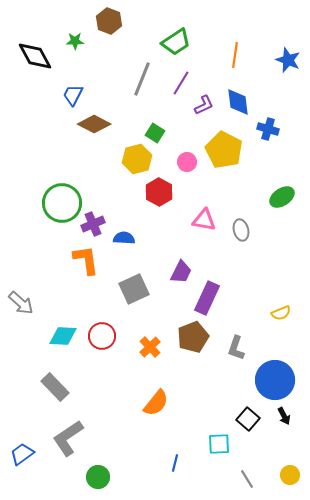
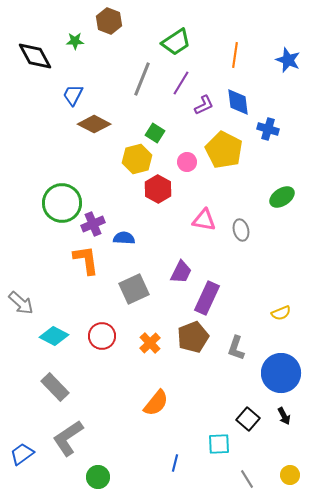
red hexagon at (159, 192): moved 1 px left, 3 px up
cyan diamond at (63, 336): moved 9 px left; rotated 24 degrees clockwise
orange cross at (150, 347): moved 4 px up
blue circle at (275, 380): moved 6 px right, 7 px up
